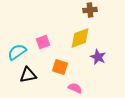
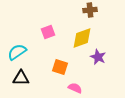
yellow diamond: moved 2 px right
pink square: moved 5 px right, 10 px up
black triangle: moved 7 px left, 3 px down; rotated 12 degrees clockwise
